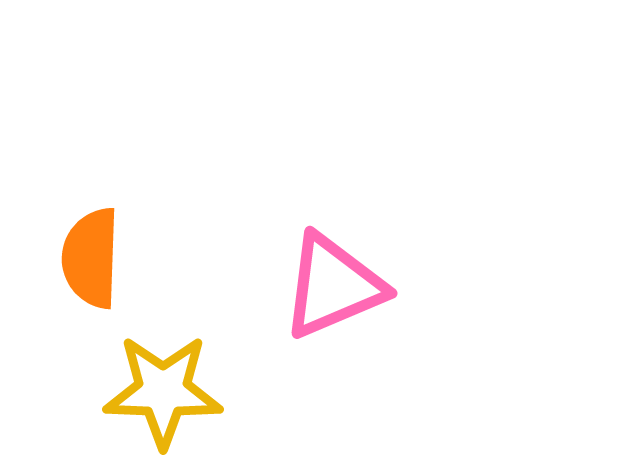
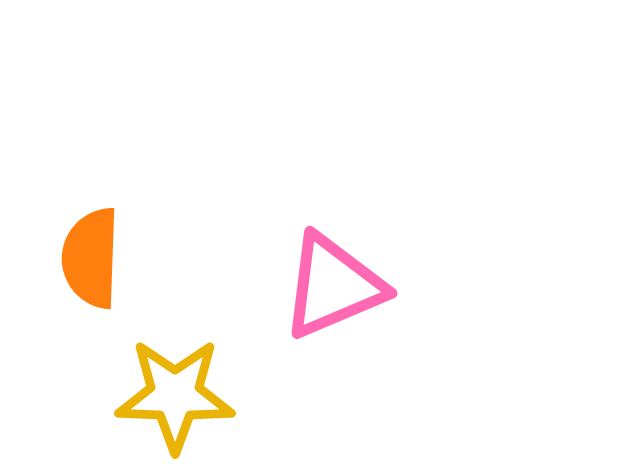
yellow star: moved 12 px right, 4 px down
